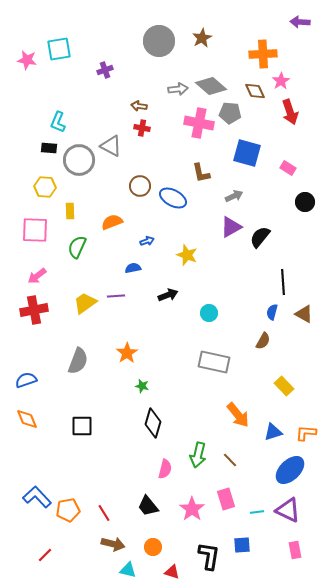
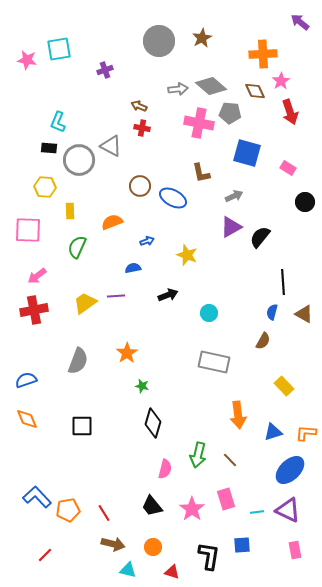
purple arrow at (300, 22): rotated 36 degrees clockwise
brown arrow at (139, 106): rotated 14 degrees clockwise
pink square at (35, 230): moved 7 px left
orange arrow at (238, 415): rotated 32 degrees clockwise
black trapezoid at (148, 506): moved 4 px right
